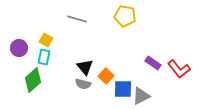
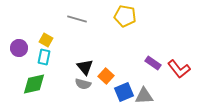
green diamond: moved 1 px right, 4 px down; rotated 30 degrees clockwise
blue square: moved 1 px right, 3 px down; rotated 24 degrees counterclockwise
gray triangle: moved 3 px right; rotated 24 degrees clockwise
